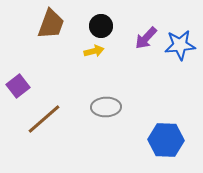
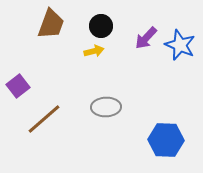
blue star: rotated 28 degrees clockwise
